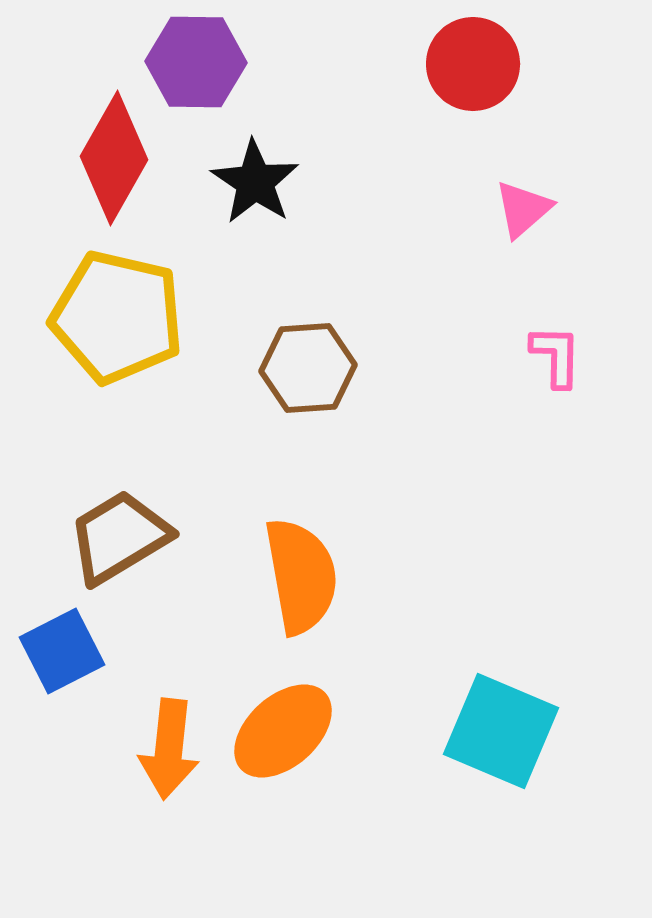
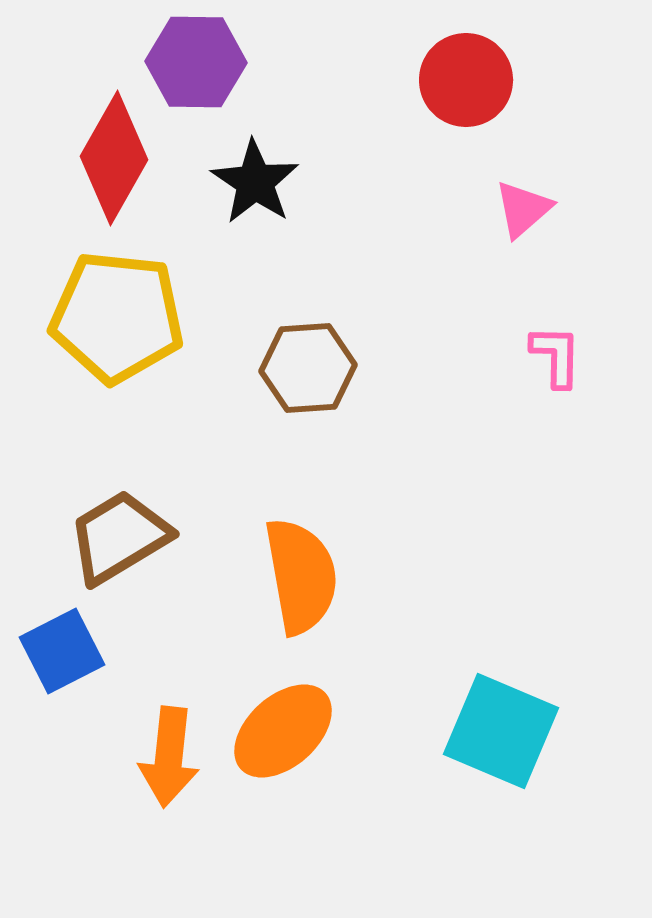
red circle: moved 7 px left, 16 px down
yellow pentagon: rotated 7 degrees counterclockwise
orange arrow: moved 8 px down
